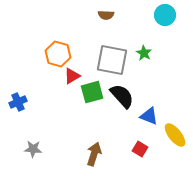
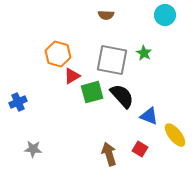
brown arrow: moved 15 px right; rotated 35 degrees counterclockwise
